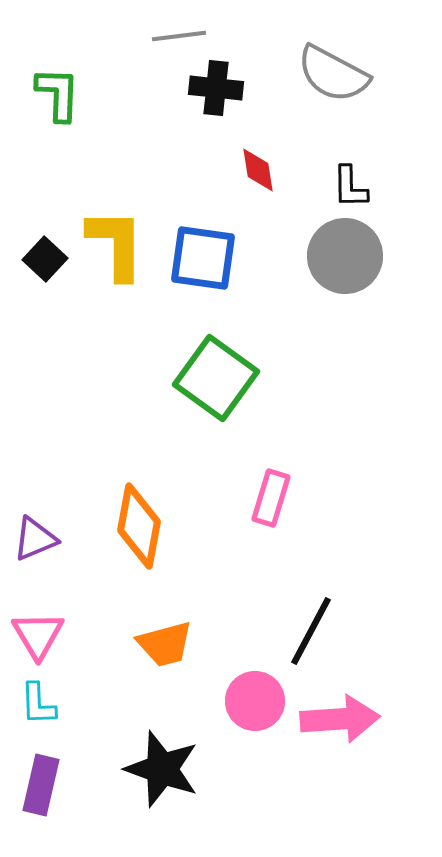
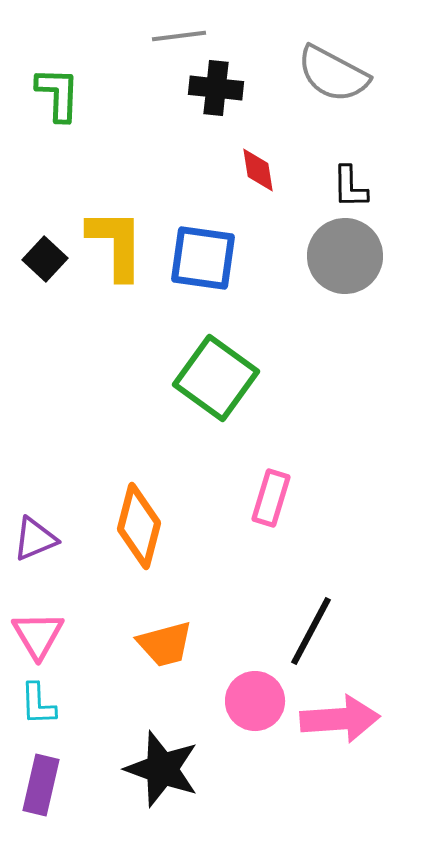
orange diamond: rotated 4 degrees clockwise
